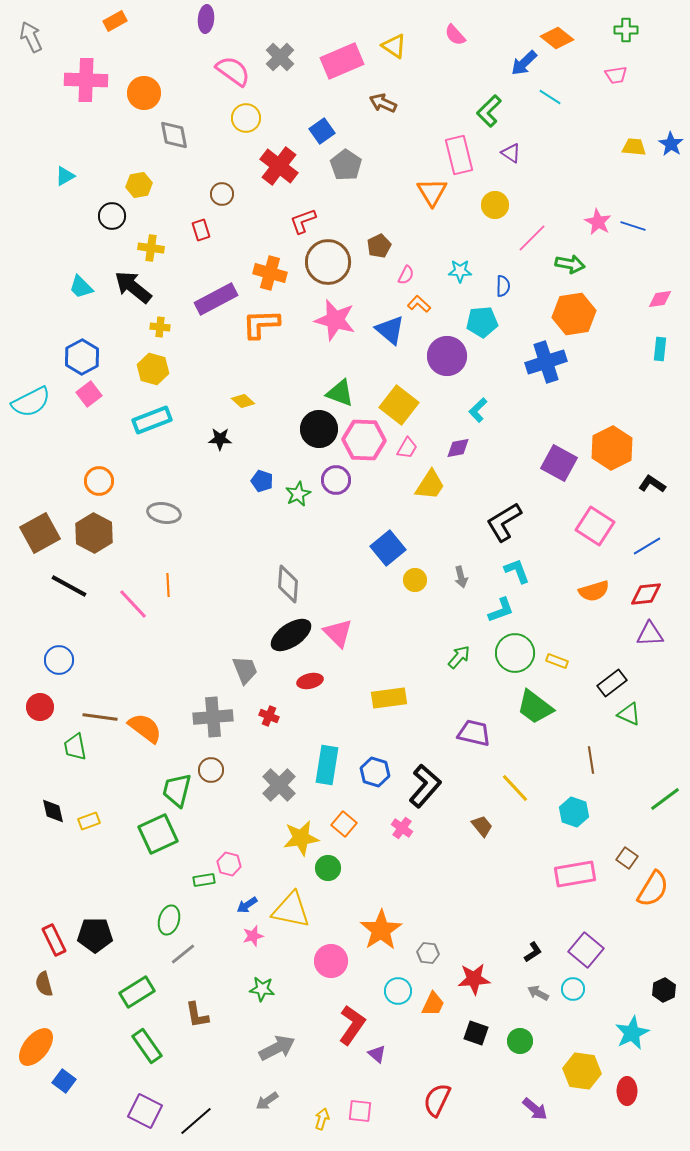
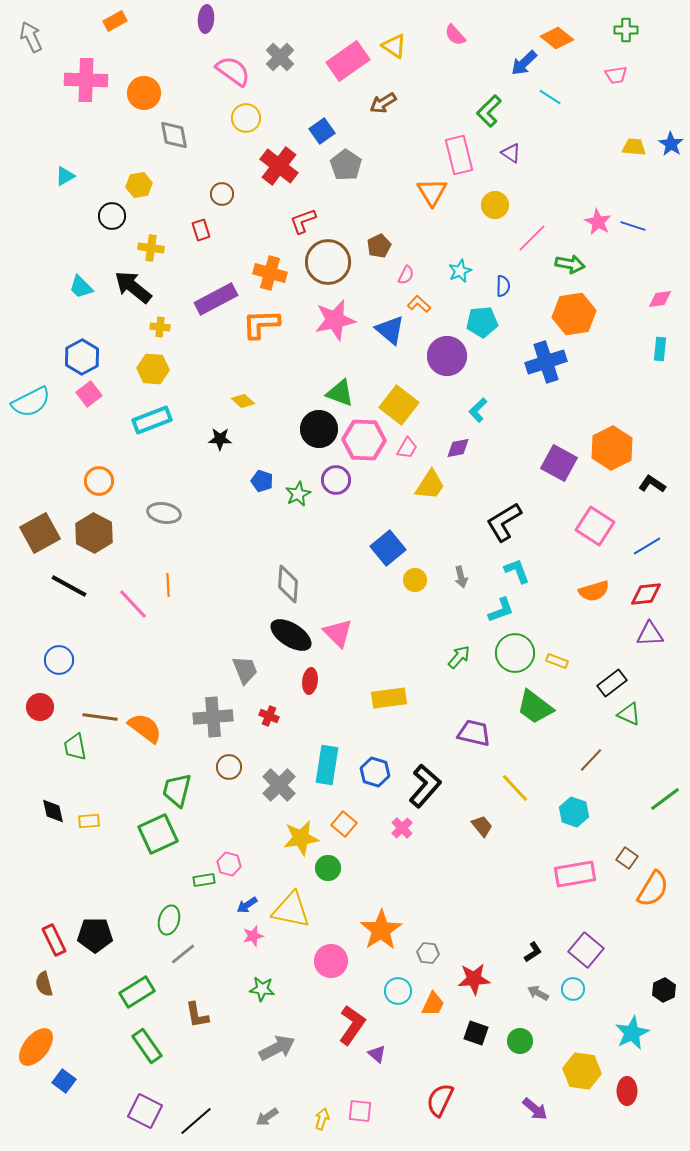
pink rectangle at (342, 61): moved 6 px right; rotated 12 degrees counterclockwise
brown arrow at (383, 103): rotated 56 degrees counterclockwise
cyan star at (460, 271): rotated 25 degrees counterclockwise
pink star at (335, 320): rotated 27 degrees counterclockwise
yellow hexagon at (153, 369): rotated 12 degrees counterclockwise
black ellipse at (291, 635): rotated 66 degrees clockwise
red ellipse at (310, 681): rotated 70 degrees counterclockwise
brown line at (591, 760): rotated 52 degrees clockwise
brown circle at (211, 770): moved 18 px right, 3 px up
yellow rectangle at (89, 821): rotated 15 degrees clockwise
pink cross at (402, 828): rotated 10 degrees clockwise
red semicircle at (437, 1100): moved 3 px right
gray arrow at (267, 1101): moved 16 px down
